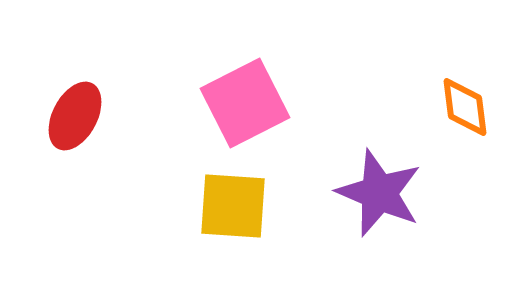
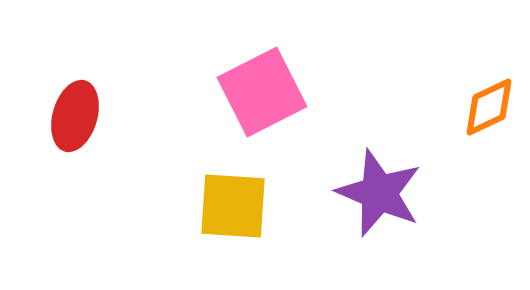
pink square: moved 17 px right, 11 px up
orange diamond: moved 24 px right; rotated 72 degrees clockwise
red ellipse: rotated 12 degrees counterclockwise
